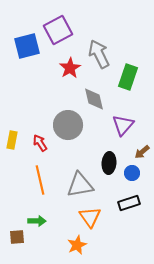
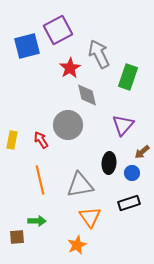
gray diamond: moved 7 px left, 4 px up
red arrow: moved 1 px right, 3 px up
